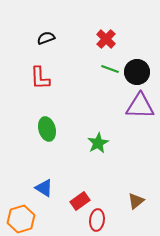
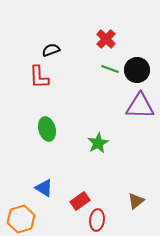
black semicircle: moved 5 px right, 12 px down
black circle: moved 2 px up
red L-shape: moved 1 px left, 1 px up
